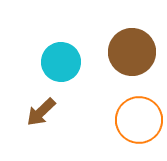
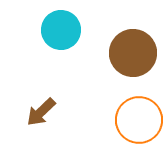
brown circle: moved 1 px right, 1 px down
cyan circle: moved 32 px up
